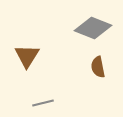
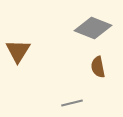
brown triangle: moved 9 px left, 5 px up
gray line: moved 29 px right
